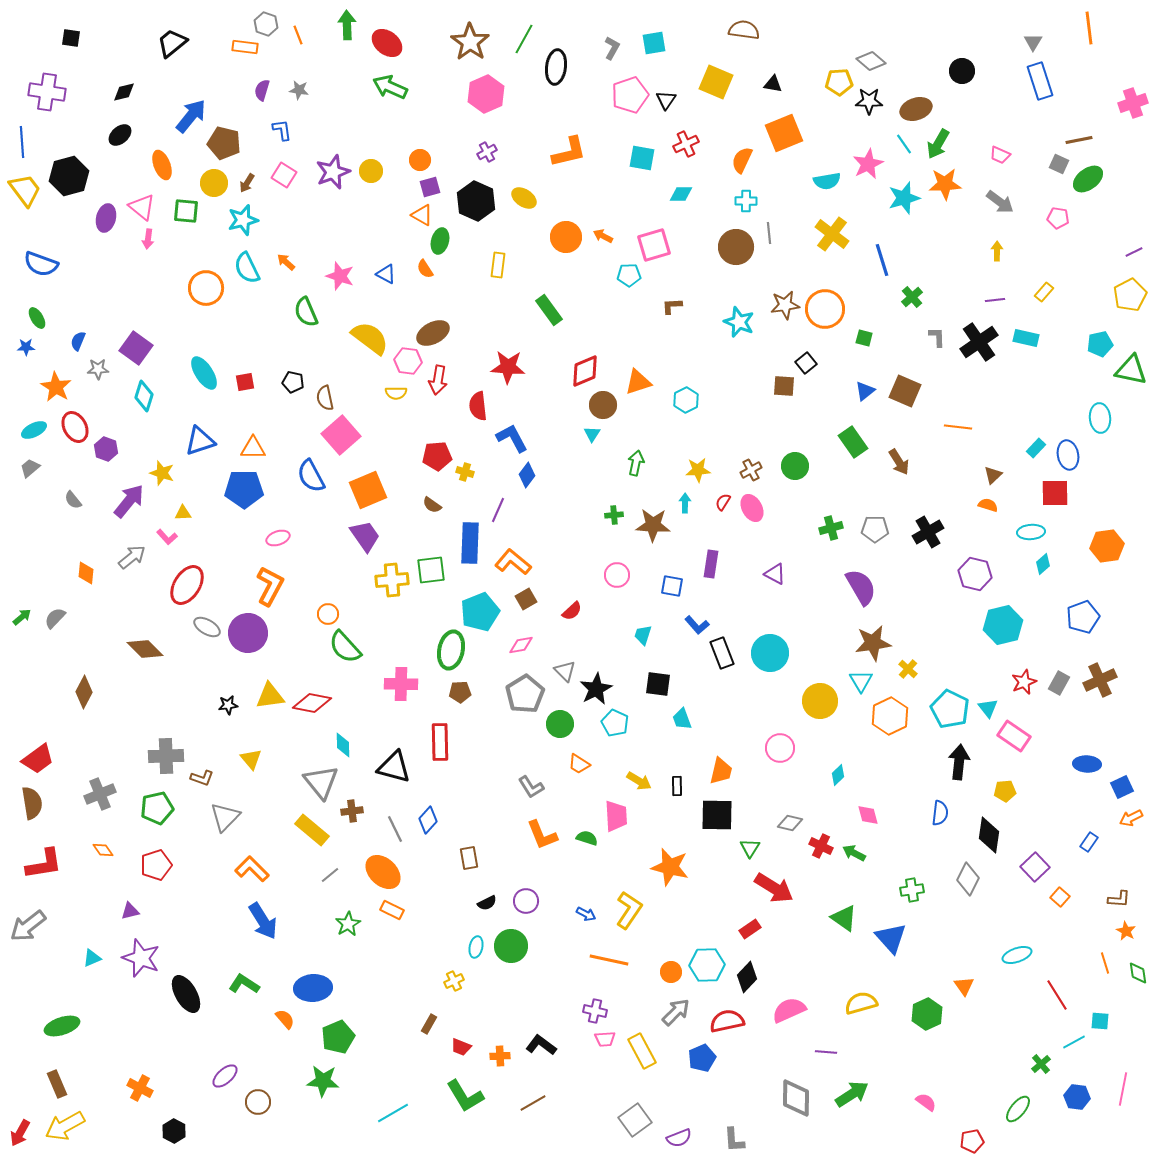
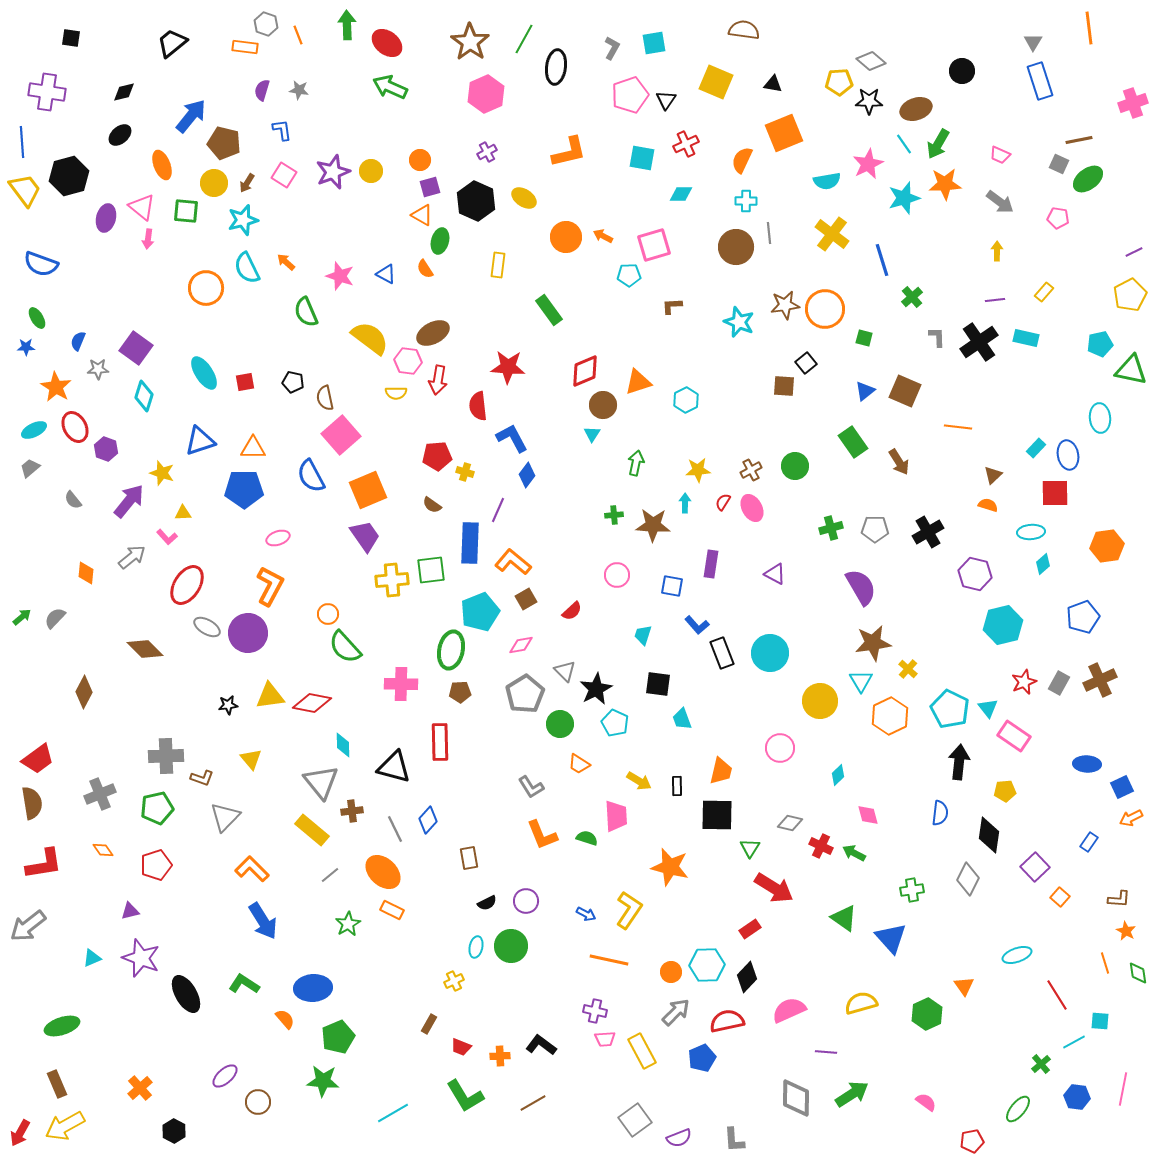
orange cross at (140, 1088): rotated 20 degrees clockwise
